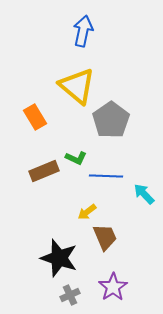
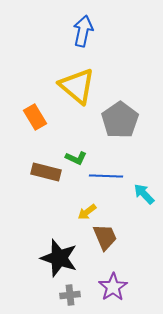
gray pentagon: moved 9 px right
brown rectangle: moved 2 px right, 1 px down; rotated 36 degrees clockwise
gray cross: rotated 18 degrees clockwise
